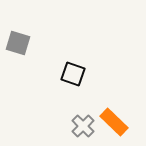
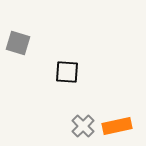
black square: moved 6 px left, 2 px up; rotated 15 degrees counterclockwise
orange rectangle: moved 3 px right, 4 px down; rotated 56 degrees counterclockwise
